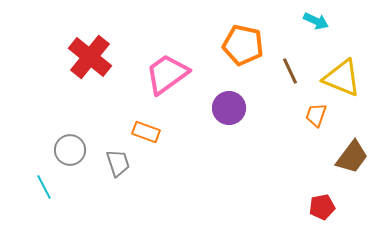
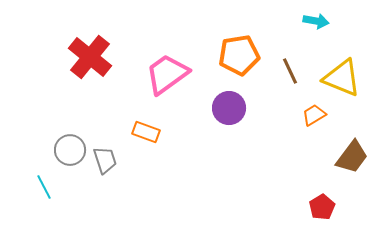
cyan arrow: rotated 15 degrees counterclockwise
orange pentagon: moved 4 px left, 10 px down; rotated 21 degrees counterclockwise
orange trapezoid: moved 2 px left; rotated 40 degrees clockwise
gray trapezoid: moved 13 px left, 3 px up
red pentagon: rotated 20 degrees counterclockwise
